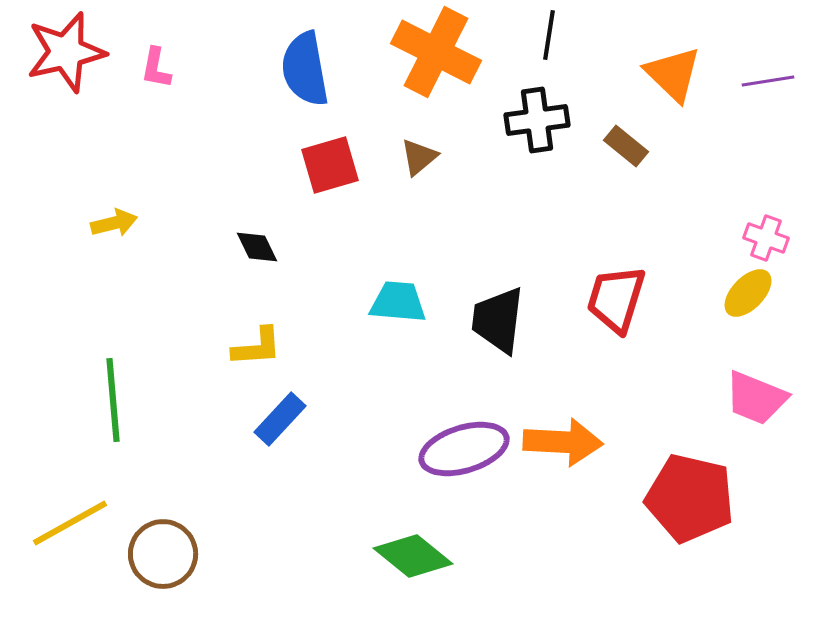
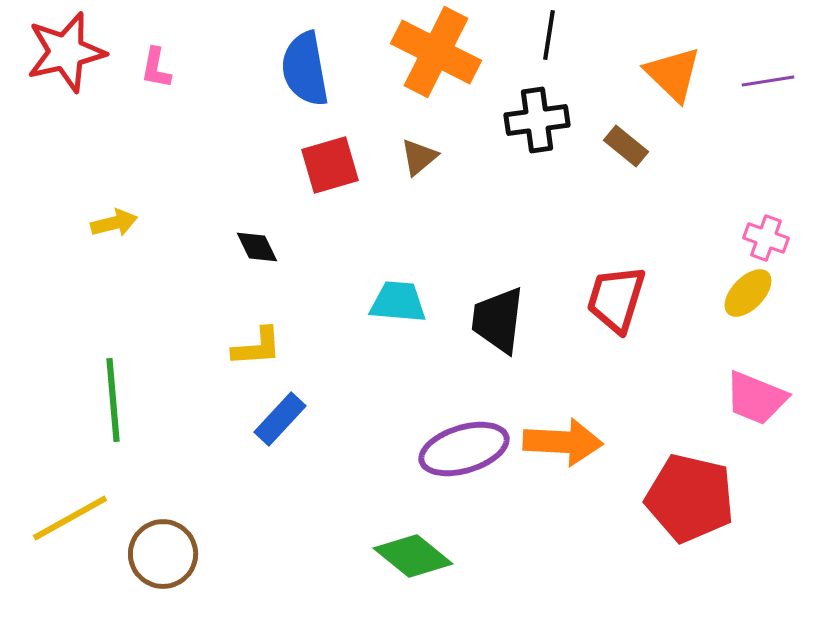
yellow line: moved 5 px up
